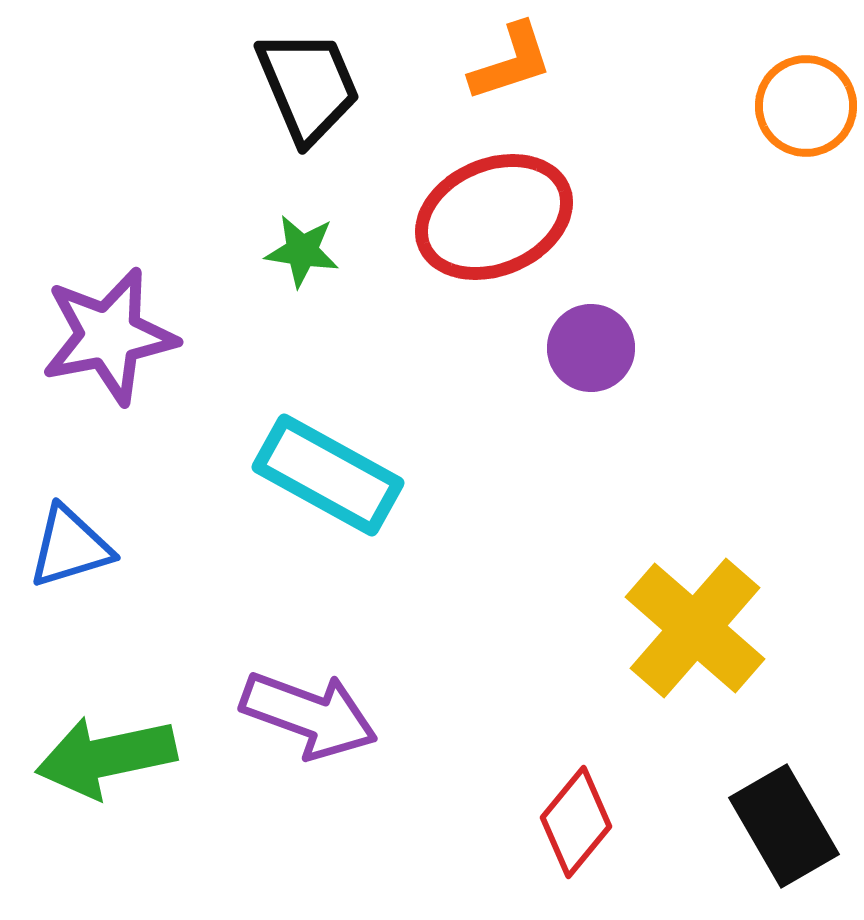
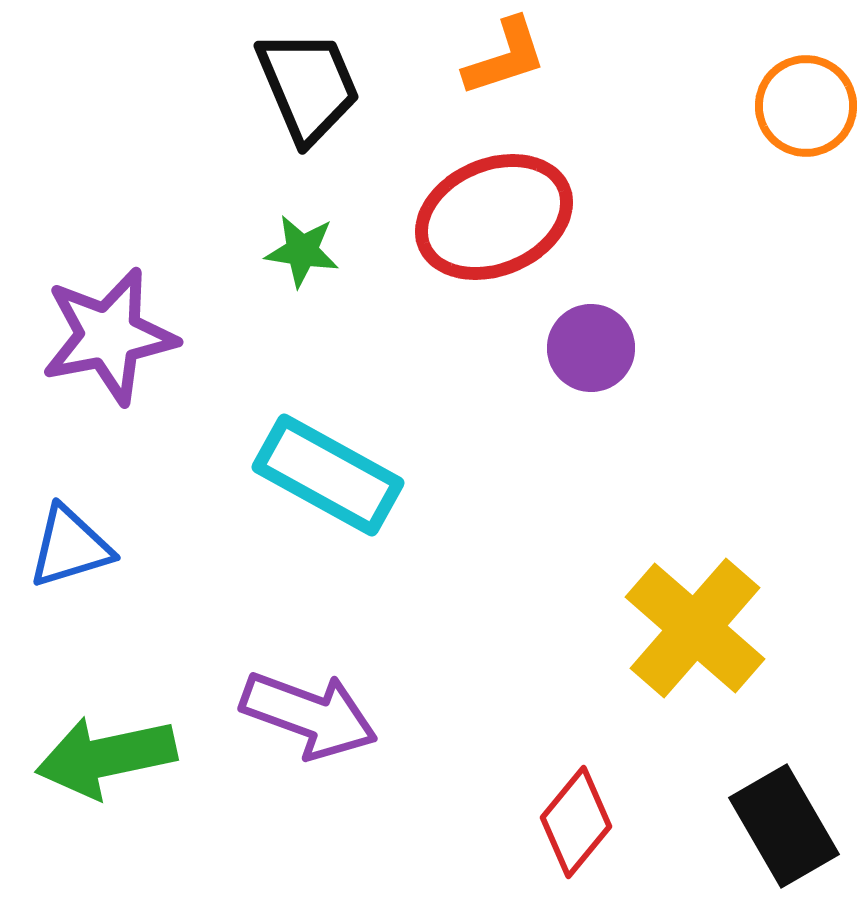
orange L-shape: moved 6 px left, 5 px up
